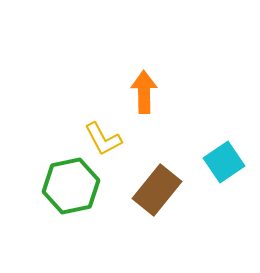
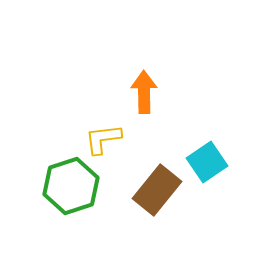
yellow L-shape: rotated 111 degrees clockwise
cyan square: moved 17 px left
green hexagon: rotated 6 degrees counterclockwise
